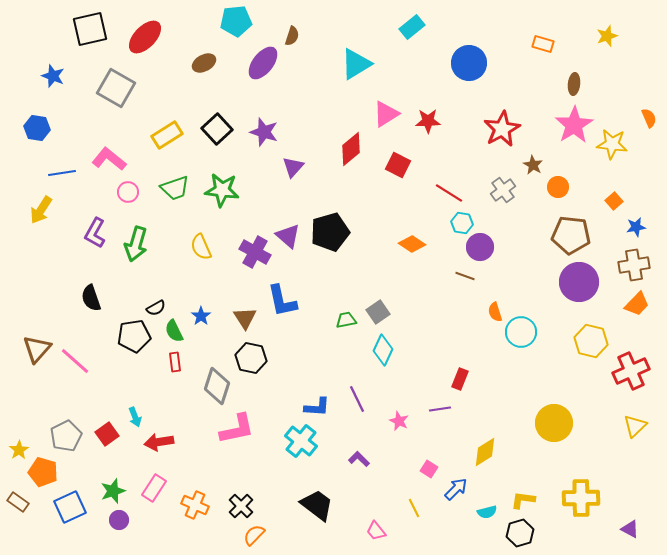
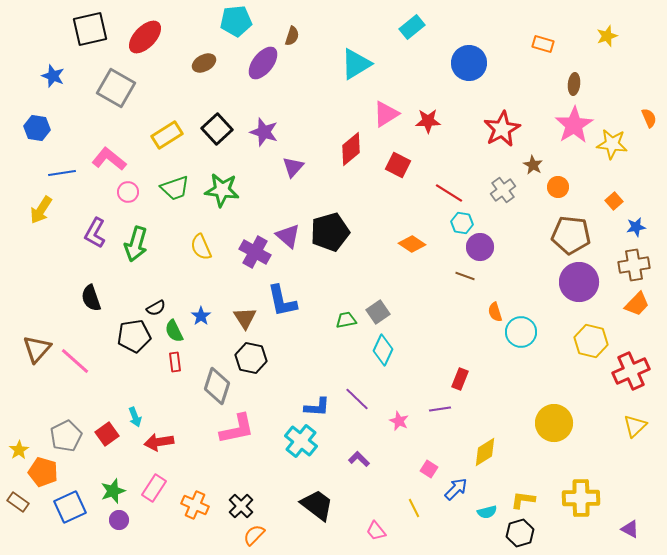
purple line at (357, 399): rotated 20 degrees counterclockwise
